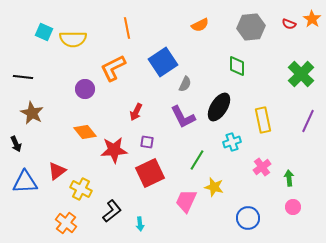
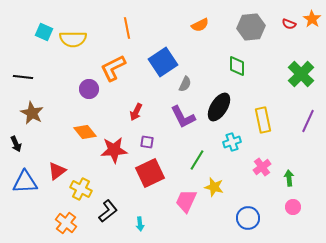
purple circle: moved 4 px right
black L-shape: moved 4 px left
